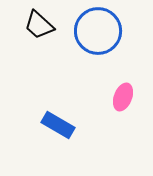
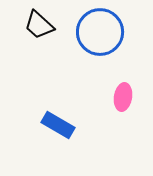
blue circle: moved 2 px right, 1 px down
pink ellipse: rotated 12 degrees counterclockwise
